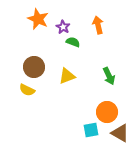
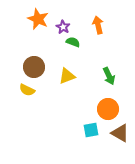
orange circle: moved 1 px right, 3 px up
